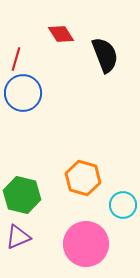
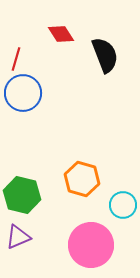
orange hexagon: moved 1 px left, 1 px down
pink circle: moved 5 px right, 1 px down
